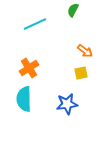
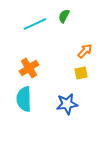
green semicircle: moved 9 px left, 6 px down
orange arrow: rotated 84 degrees counterclockwise
